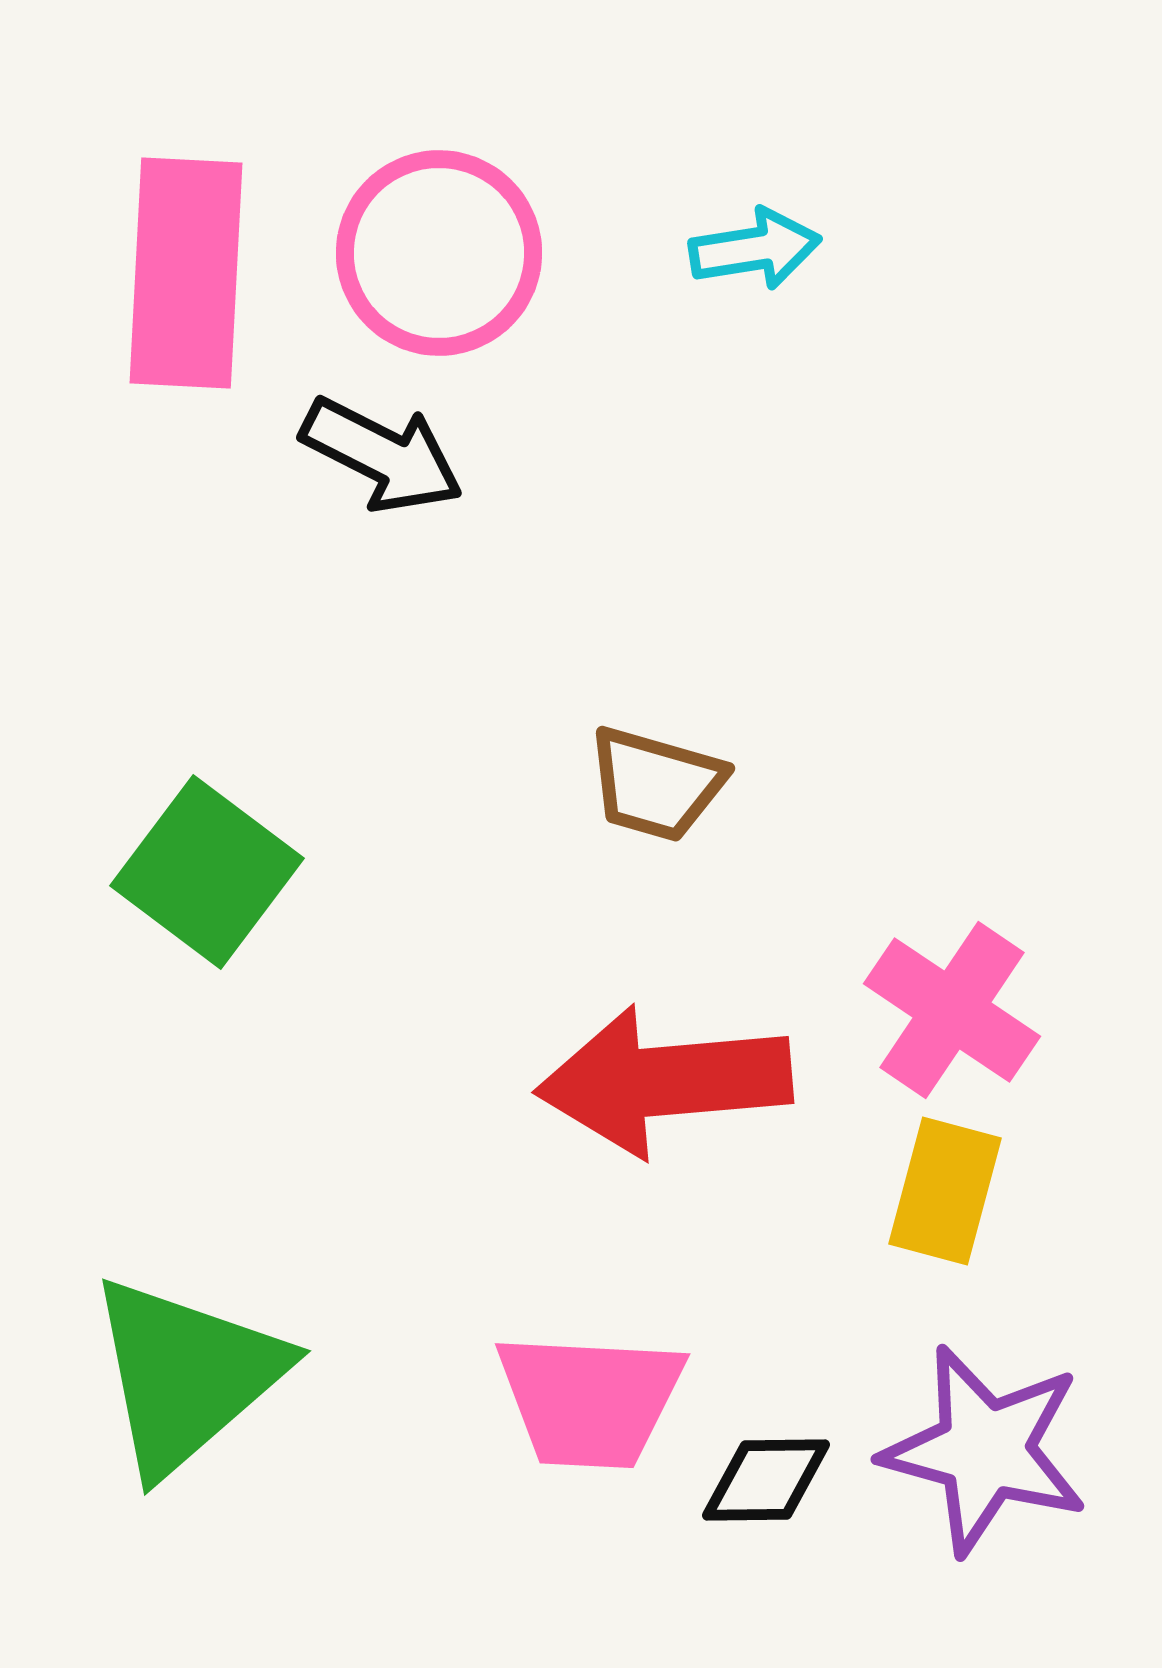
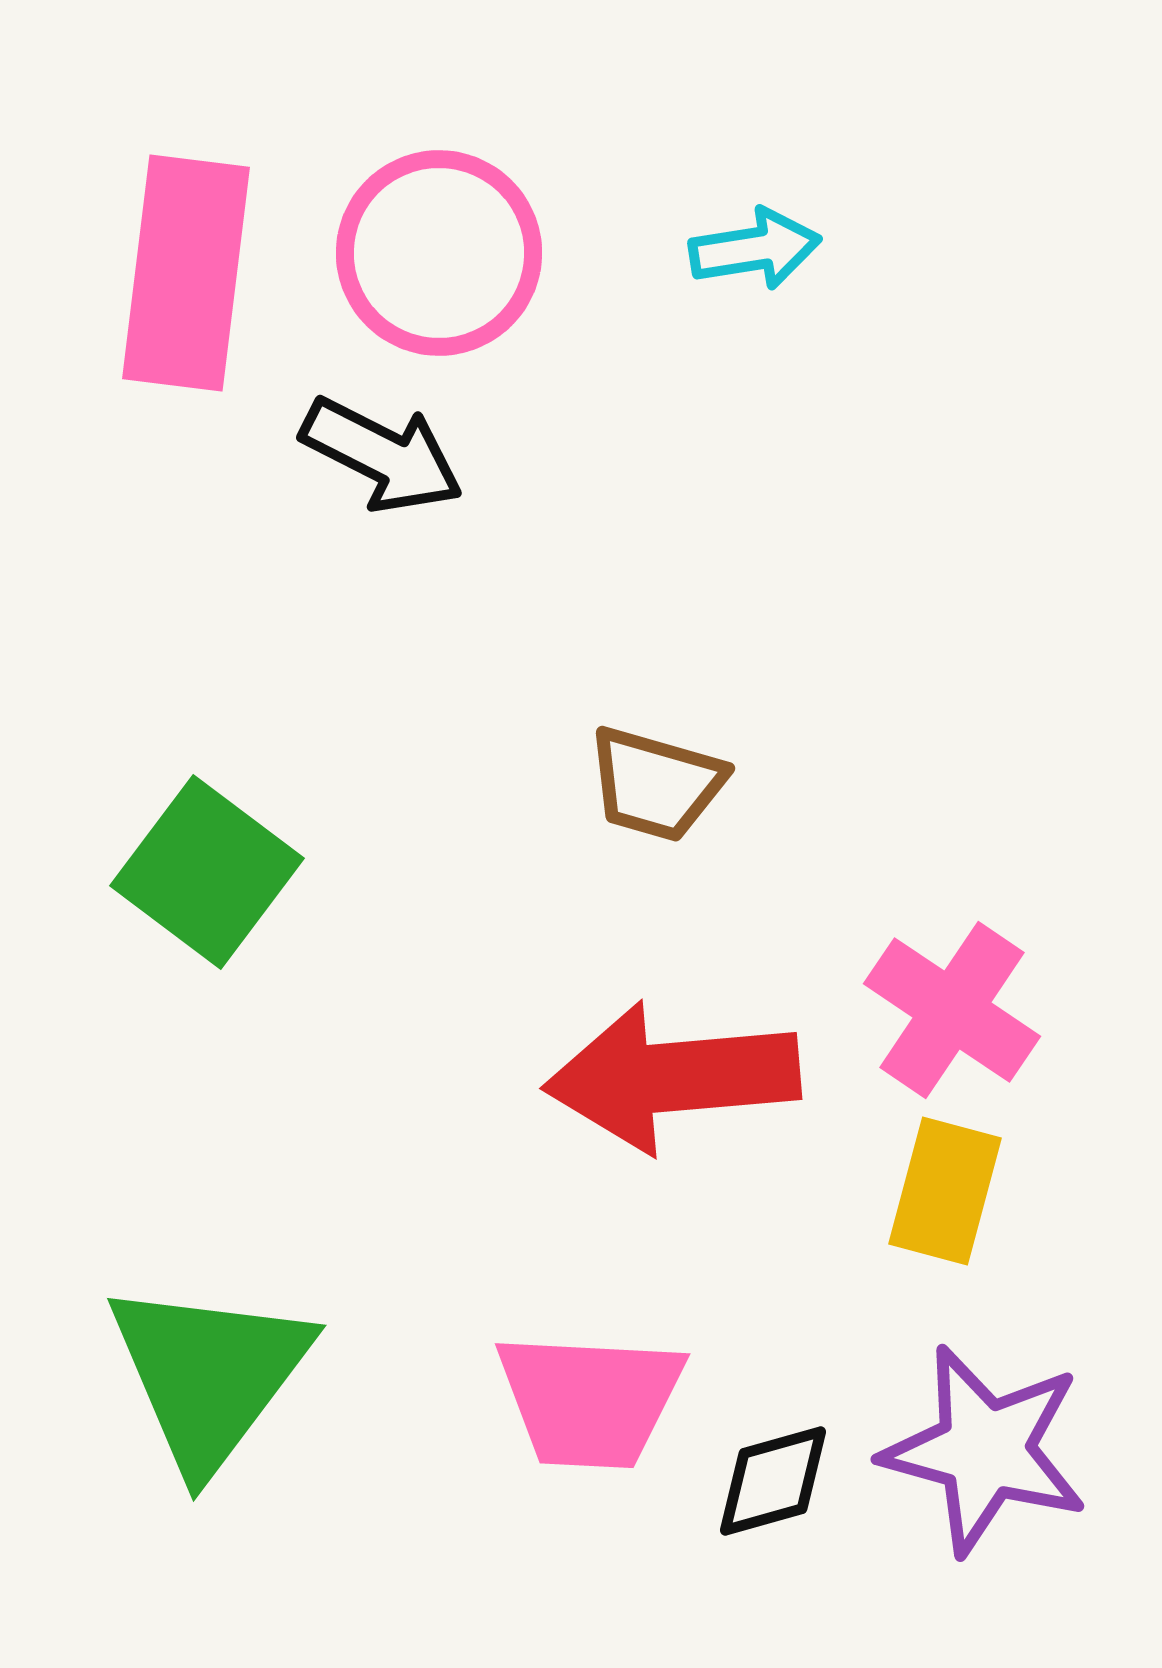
pink rectangle: rotated 4 degrees clockwise
red arrow: moved 8 px right, 4 px up
green triangle: moved 23 px right; rotated 12 degrees counterclockwise
black diamond: moved 7 px right, 1 px down; rotated 15 degrees counterclockwise
